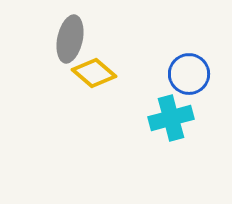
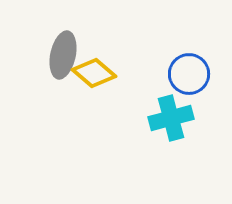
gray ellipse: moved 7 px left, 16 px down
